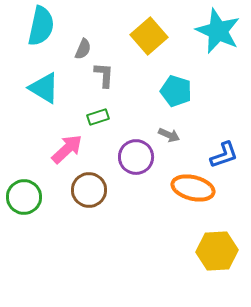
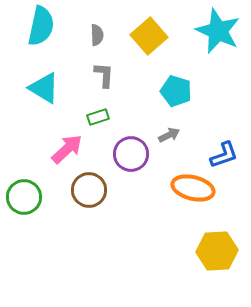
gray semicircle: moved 14 px right, 14 px up; rotated 25 degrees counterclockwise
gray arrow: rotated 50 degrees counterclockwise
purple circle: moved 5 px left, 3 px up
